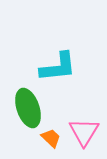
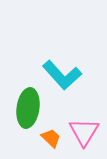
cyan L-shape: moved 4 px right, 8 px down; rotated 54 degrees clockwise
green ellipse: rotated 27 degrees clockwise
